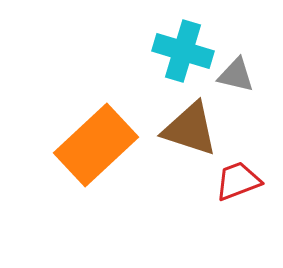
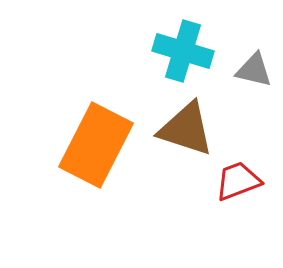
gray triangle: moved 18 px right, 5 px up
brown triangle: moved 4 px left
orange rectangle: rotated 20 degrees counterclockwise
